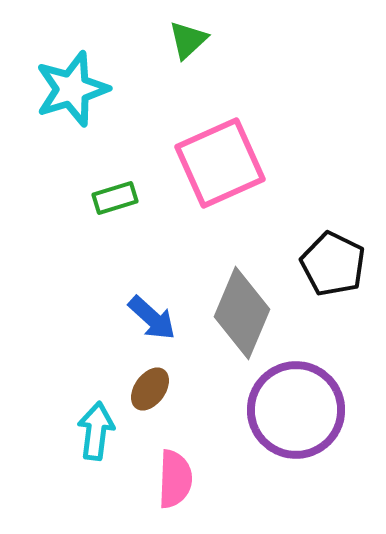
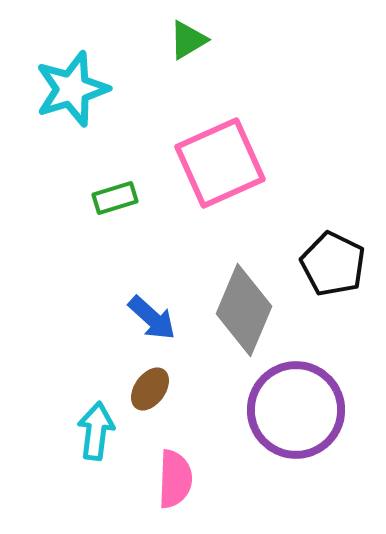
green triangle: rotated 12 degrees clockwise
gray diamond: moved 2 px right, 3 px up
